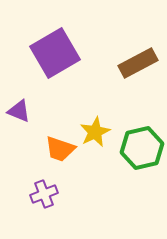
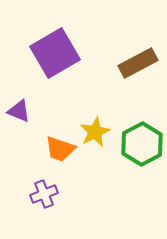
green hexagon: moved 4 px up; rotated 15 degrees counterclockwise
